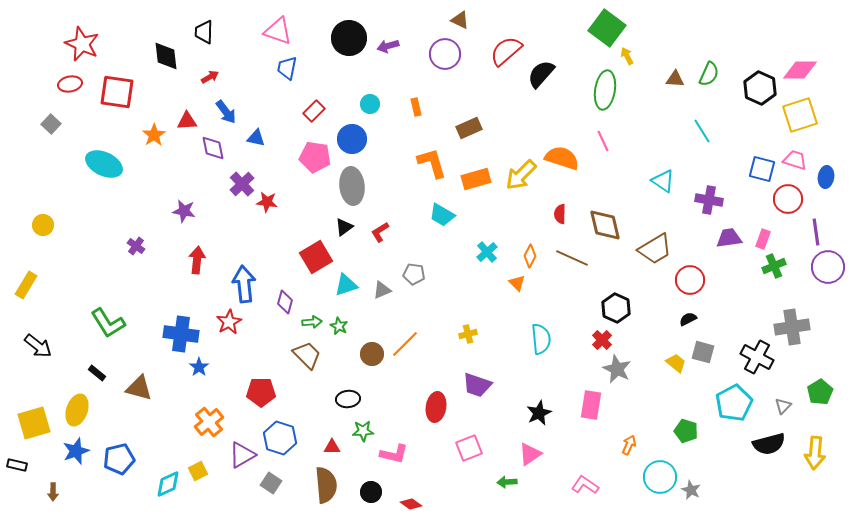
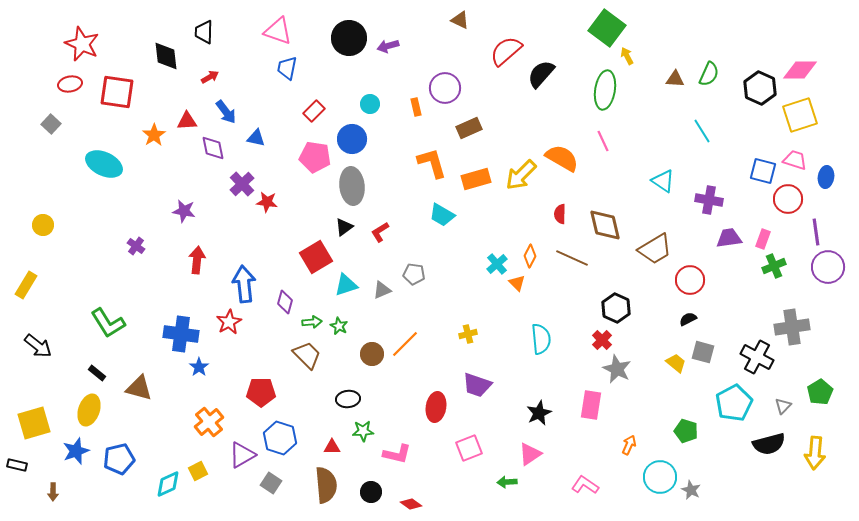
purple circle at (445, 54): moved 34 px down
orange semicircle at (562, 158): rotated 12 degrees clockwise
blue square at (762, 169): moved 1 px right, 2 px down
cyan cross at (487, 252): moved 10 px right, 12 px down
yellow ellipse at (77, 410): moved 12 px right
pink L-shape at (394, 454): moved 3 px right
